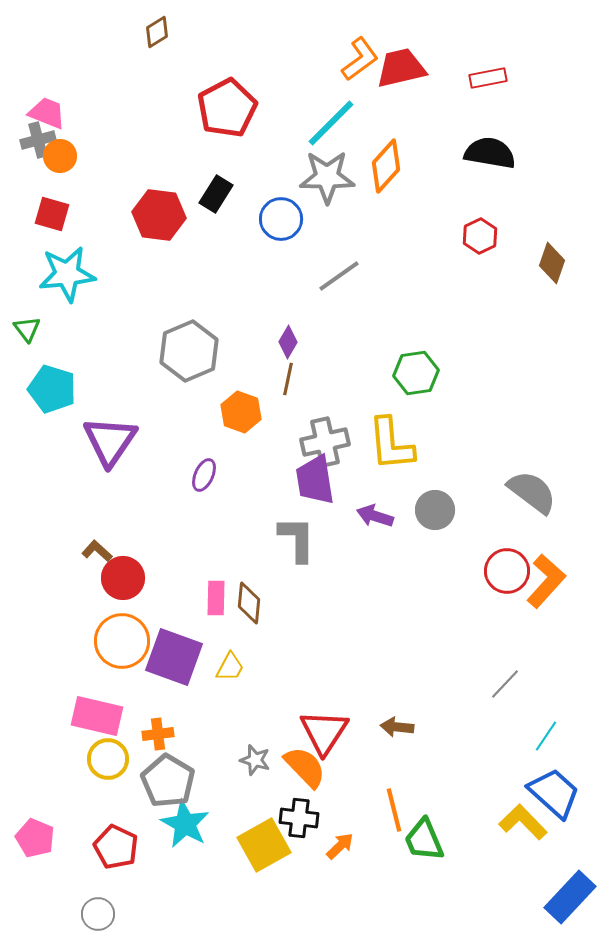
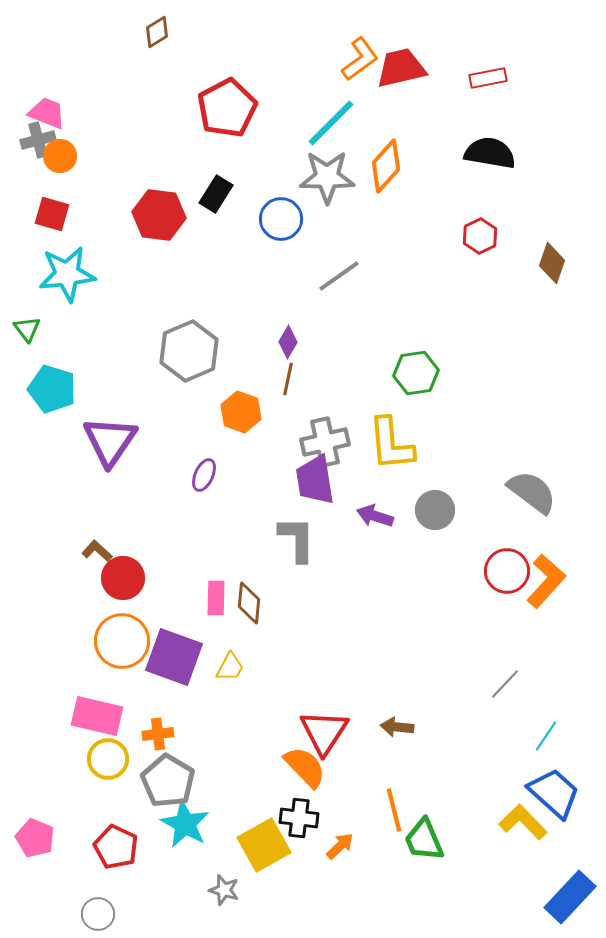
gray star at (255, 760): moved 31 px left, 130 px down
